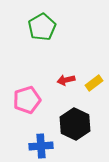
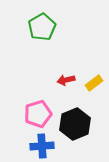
pink pentagon: moved 11 px right, 14 px down
black hexagon: rotated 12 degrees clockwise
blue cross: moved 1 px right
